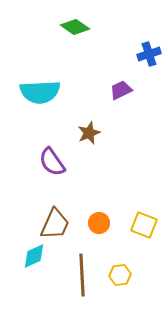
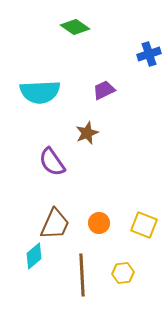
purple trapezoid: moved 17 px left
brown star: moved 2 px left
cyan diamond: rotated 16 degrees counterclockwise
yellow hexagon: moved 3 px right, 2 px up
